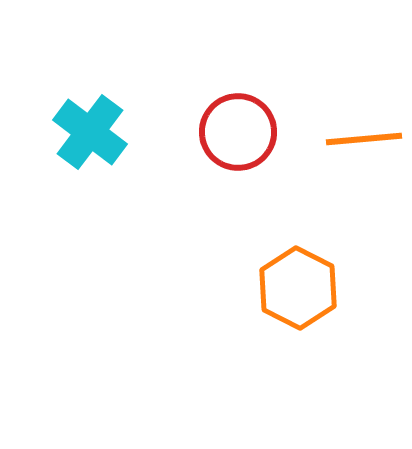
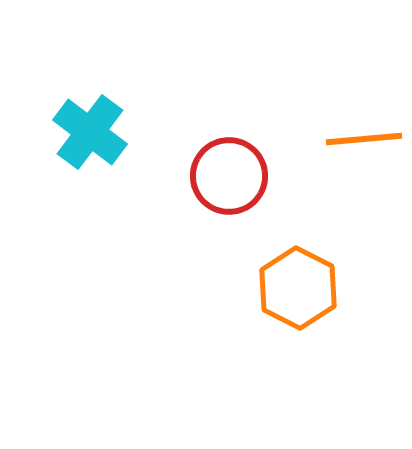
red circle: moved 9 px left, 44 px down
